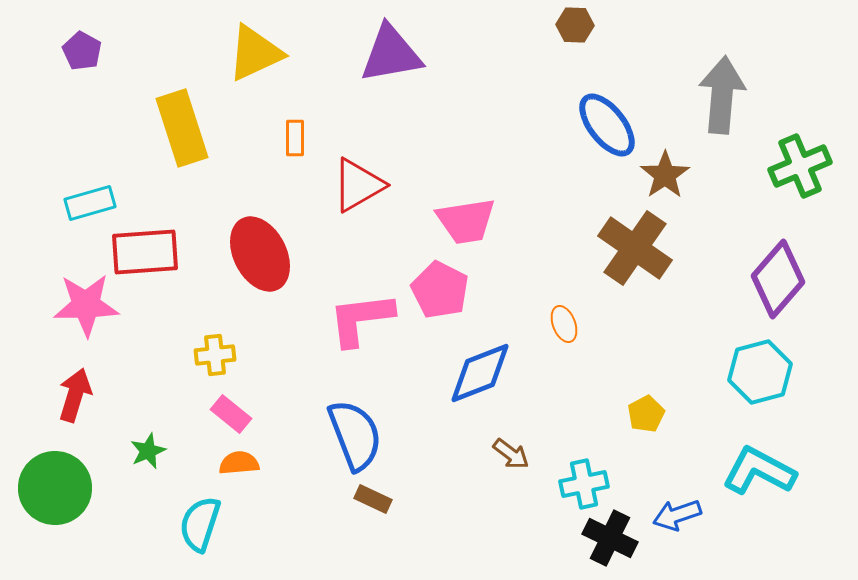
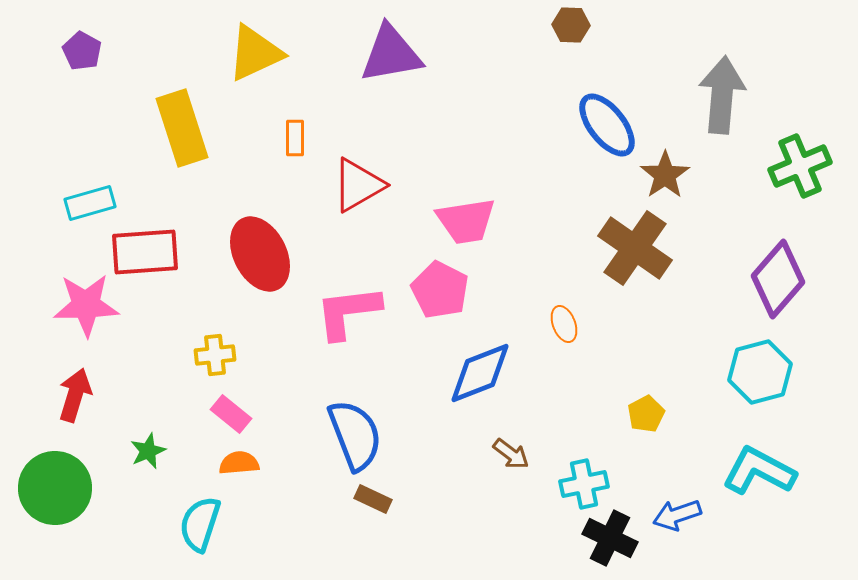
brown hexagon: moved 4 px left
pink L-shape: moved 13 px left, 7 px up
